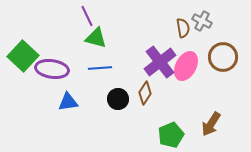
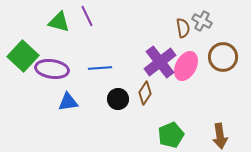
green triangle: moved 37 px left, 16 px up
brown arrow: moved 9 px right, 12 px down; rotated 40 degrees counterclockwise
